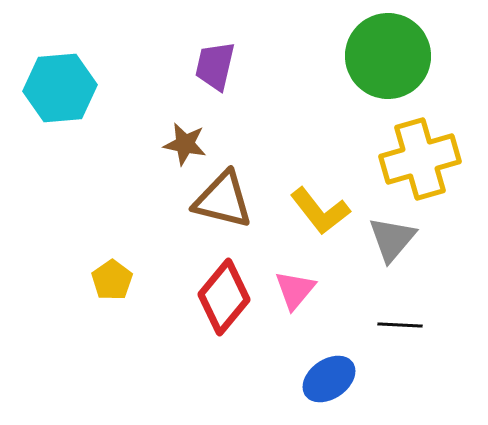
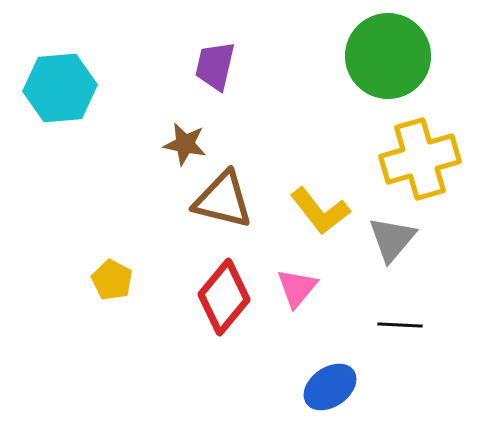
yellow pentagon: rotated 9 degrees counterclockwise
pink triangle: moved 2 px right, 2 px up
blue ellipse: moved 1 px right, 8 px down
